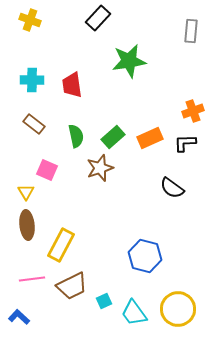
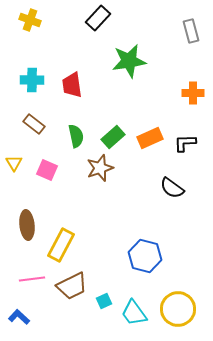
gray rectangle: rotated 20 degrees counterclockwise
orange cross: moved 18 px up; rotated 20 degrees clockwise
yellow triangle: moved 12 px left, 29 px up
